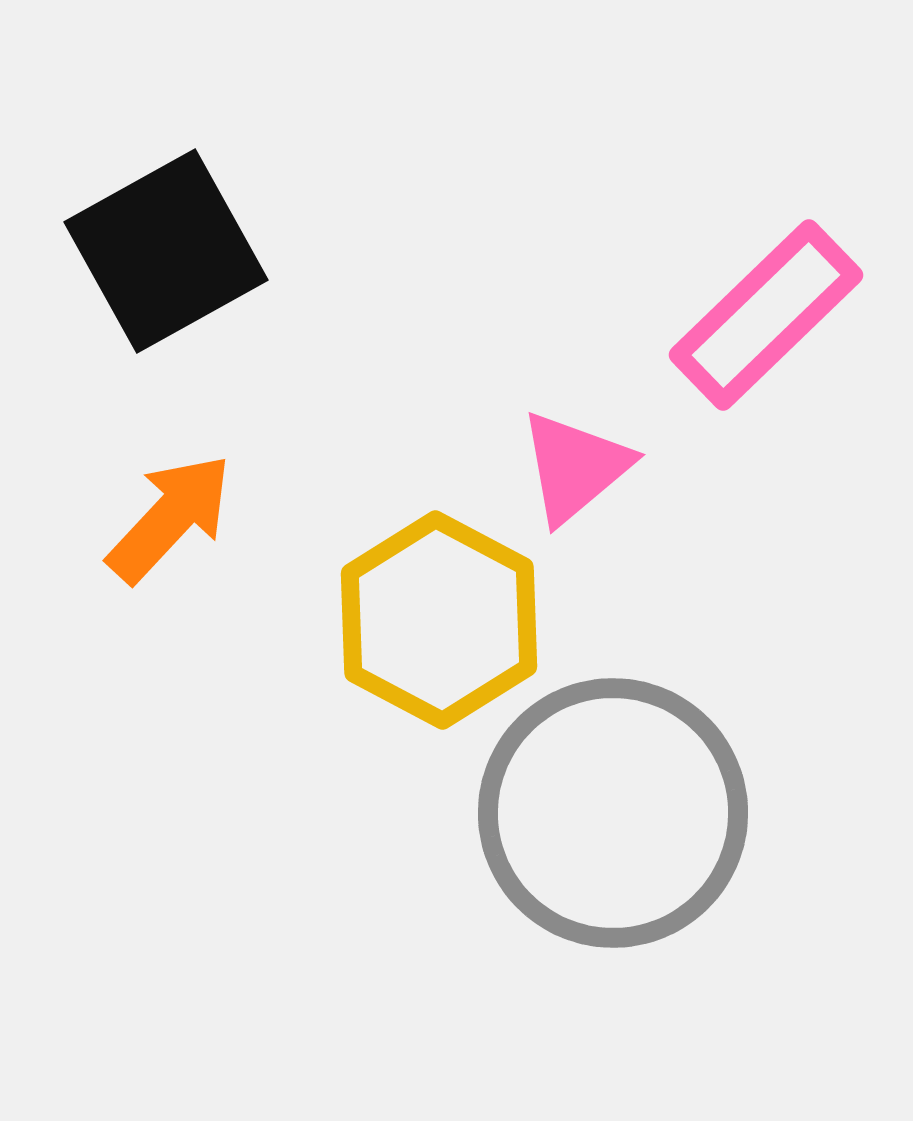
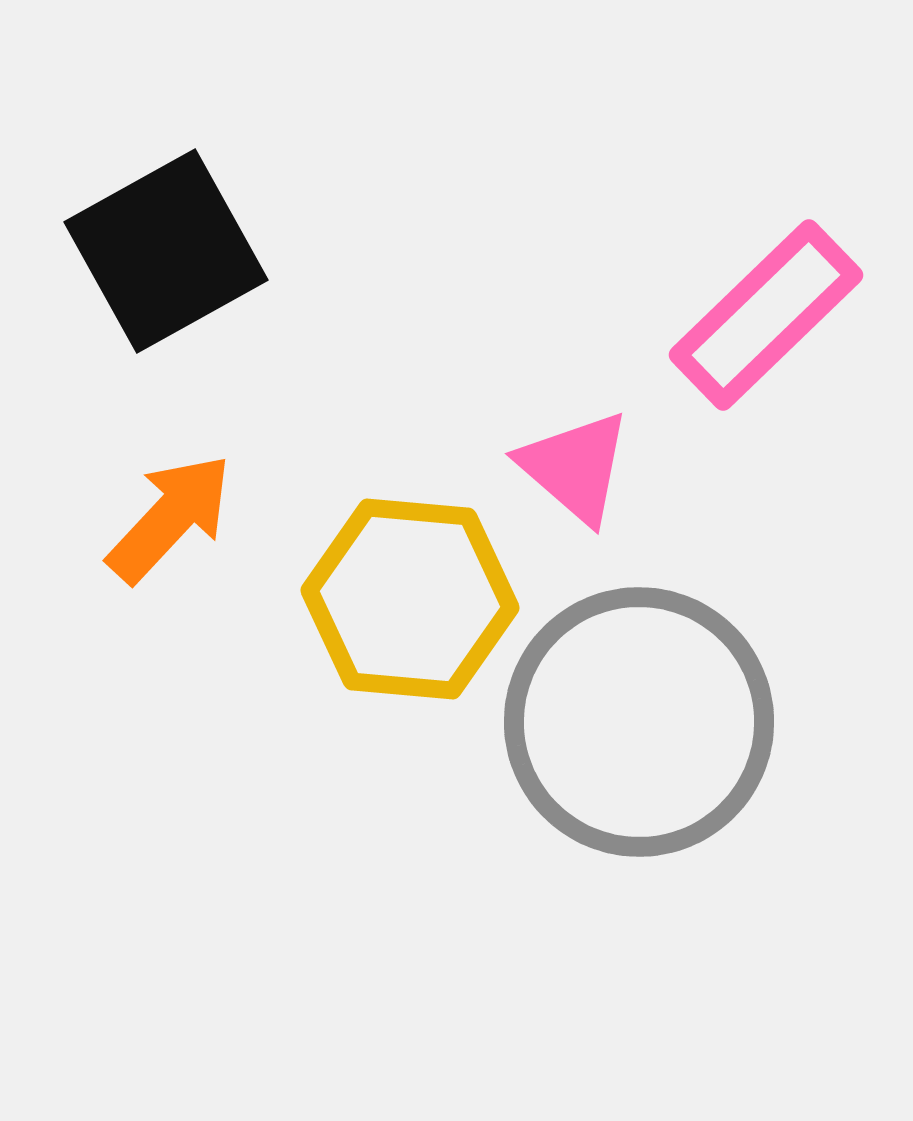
pink triangle: rotated 39 degrees counterclockwise
yellow hexagon: moved 29 px left, 21 px up; rotated 23 degrees counterclockwise
gray circle: moved 26 px right, 91 px up
